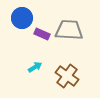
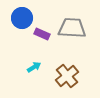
gray trapezoid: moved 3 px right, 2 px up
cyan arrow: moved 1 px left
brown cross: rotated 15 degrees clockwise
